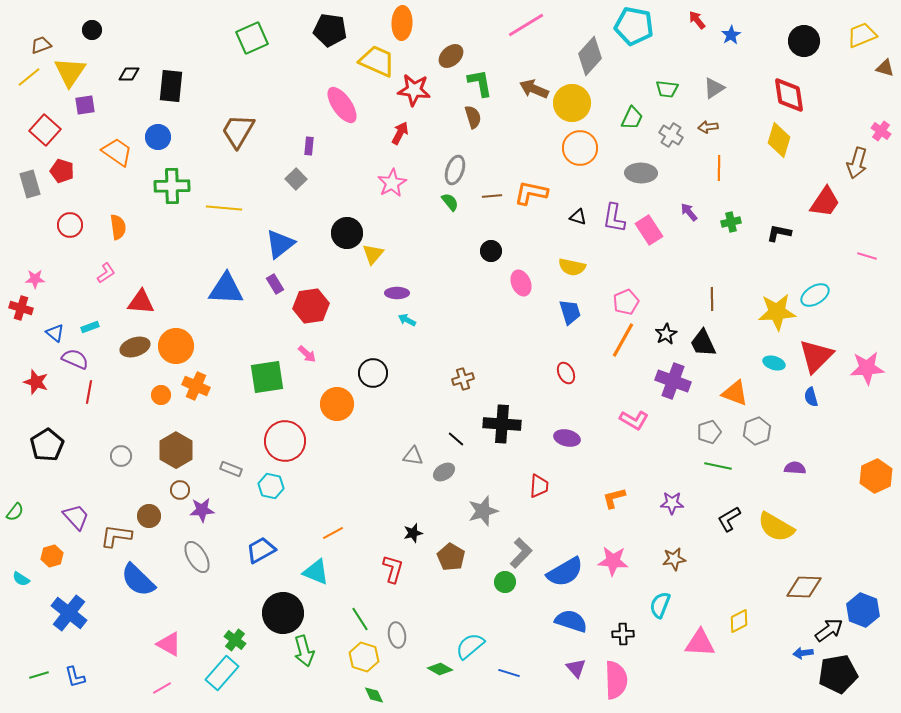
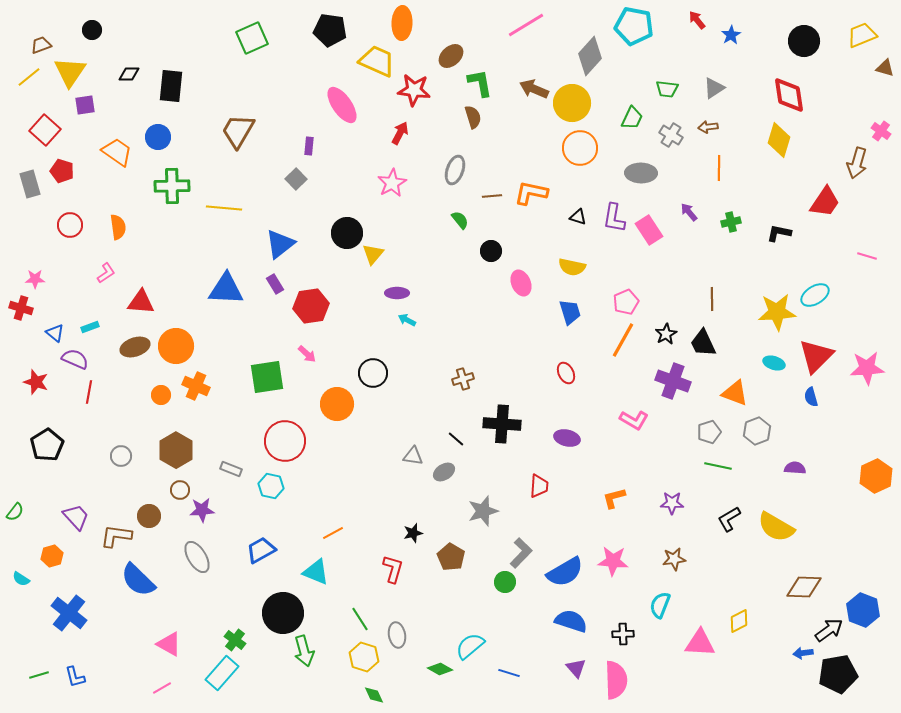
green semicircle at (450, 202): moved 10 px right, 18 px down
